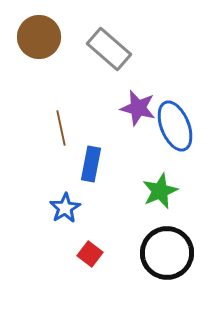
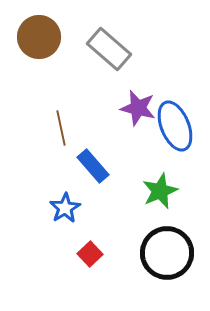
blue rectangle: moved 2 px right, 2 px down; rotated 52 degrees counterclockwise
red square: rotated 10 degrees clockwise
